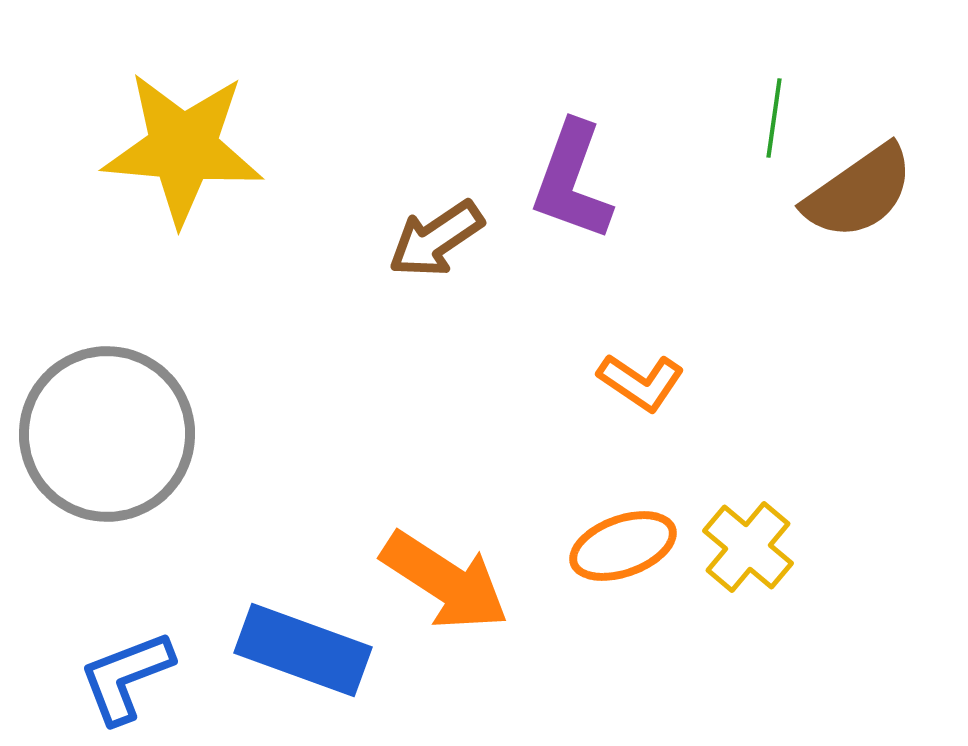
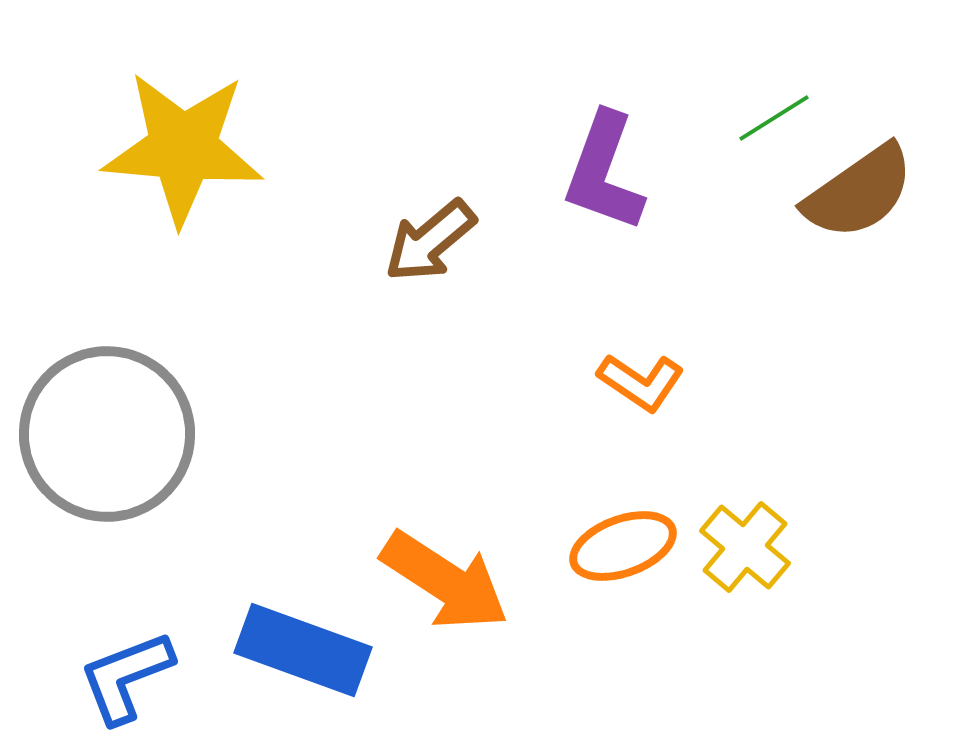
green line: rotated 50 degrees clockwise
purple L-shape: moved 32 px right, 9 px up
brown arrow: moved 6 px left, 2 px down; rotated 6 degrees counterclockwise
yellow cross: moved 3 px left
